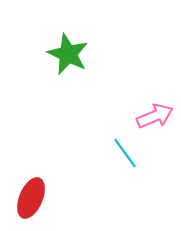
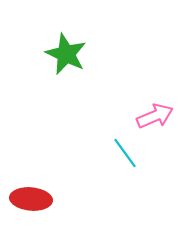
green star: moved 2 px left
red ellipse: moved 1 px down; rotated 72 degrees clockwise
